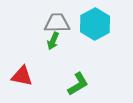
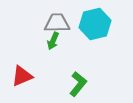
cyan hexagon: rotated 16 degrees clockwise
red triangle: rotated 35 degrees counterclockwise
green L-shape: rotated 20 degrees counterclockwise
